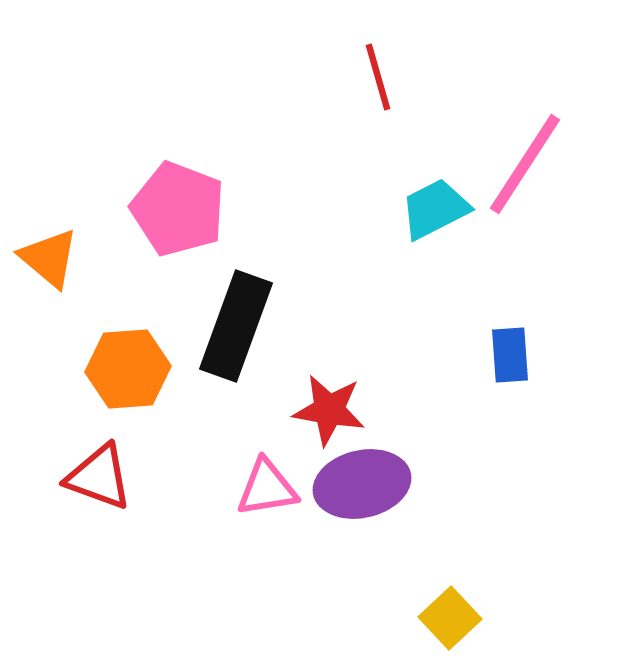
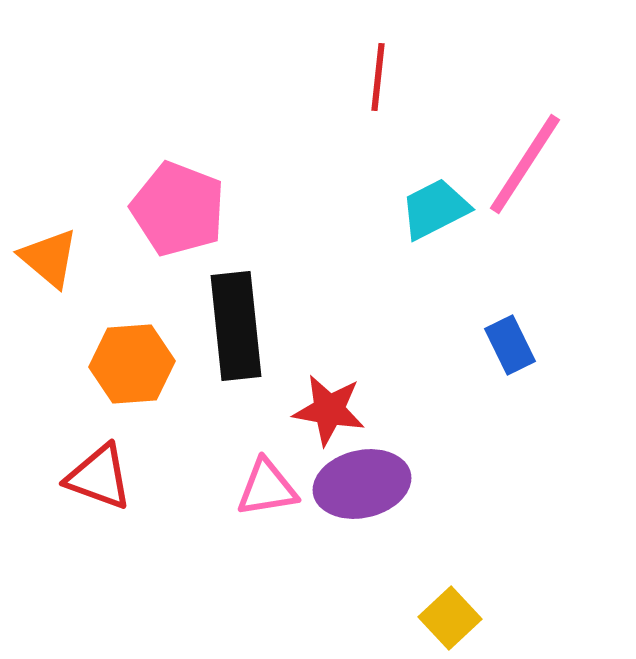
red line: rotated 22 degrees clockwise
black rectangle: rotated 26 degrees counterclockwise
blue rectangle: moved 10 px up; rotated 22 degrees counterclockwise
orange hexagon: moved 4 px right, 5 px up
